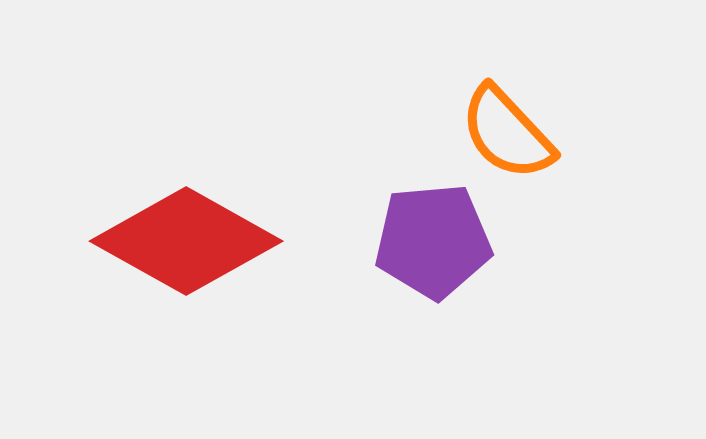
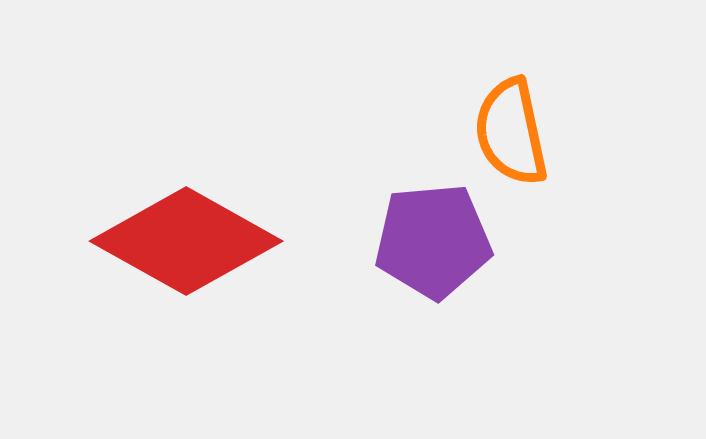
orange semicircle: moved 4 px right, 1 px up; rotated 31 degrees clockwise
